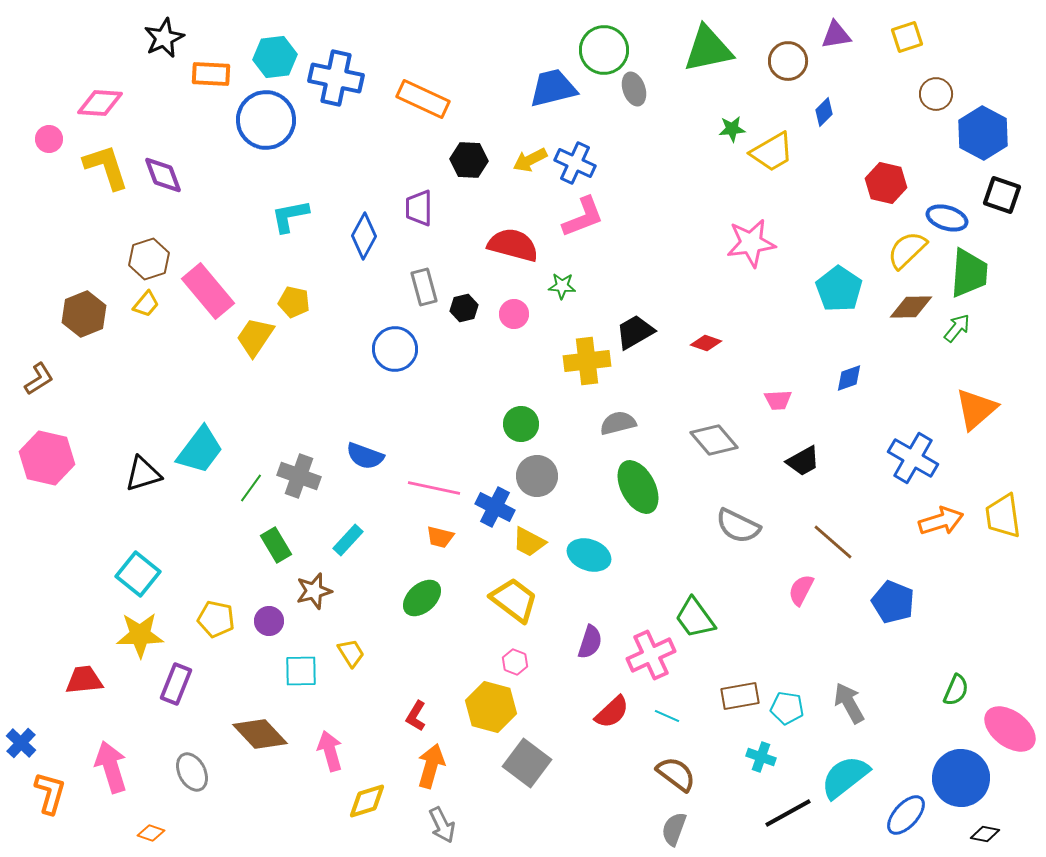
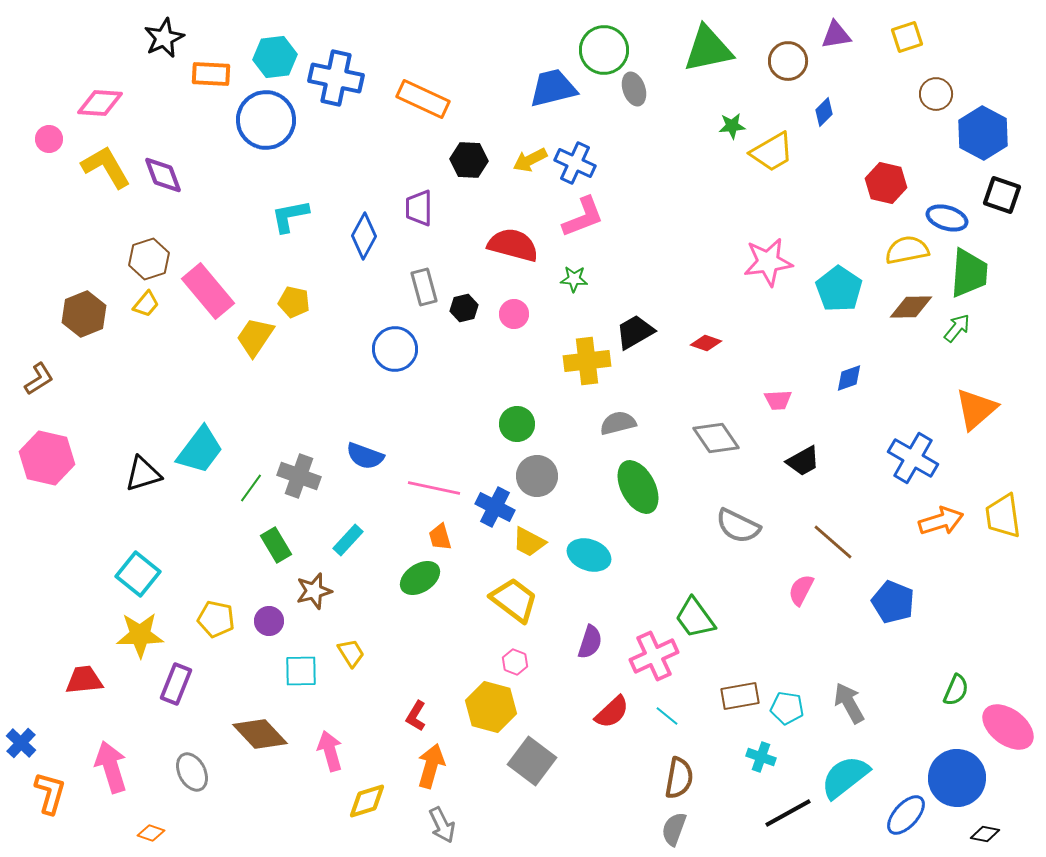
green star at (732, 129): moved 3 px up
yellow L-shape at (106, 167): rotated 12 degrees counterclockwise
pink star at (751, 243): moved 17 px right, 19 px down
yellow semicircle at (907, 250): rotated 33 degrees clockwise
green star at (562, 286): moved 12 px right, 7 px up
green circle at (521, 424): moved 4 px left
gray diamond at (714, 440): moved 2 px right, 2 px up; rotated 6 degrees clockwise
orange trapezoid at (440, 537): rotated 60 degrees clockwise
green ellipse at (422, 598): moved 2 px left, 20 px up; rotated 9 degrees clockwise
pink cross at (651, 655): moved 3 px right, 1 px down
cyan line at (667, 716): rotated 15 degrees clockwise
pink ellipse at (1010, 729): moved 2 px left, 2 px up
gray square at (527, 763): moved 5 px right, 2 px up
brown semicircle at (676, 774): moved 3 px right, 4 px down; rotated 63 degrees clockwise
blue circle at (961, 778): moved 4 px left
